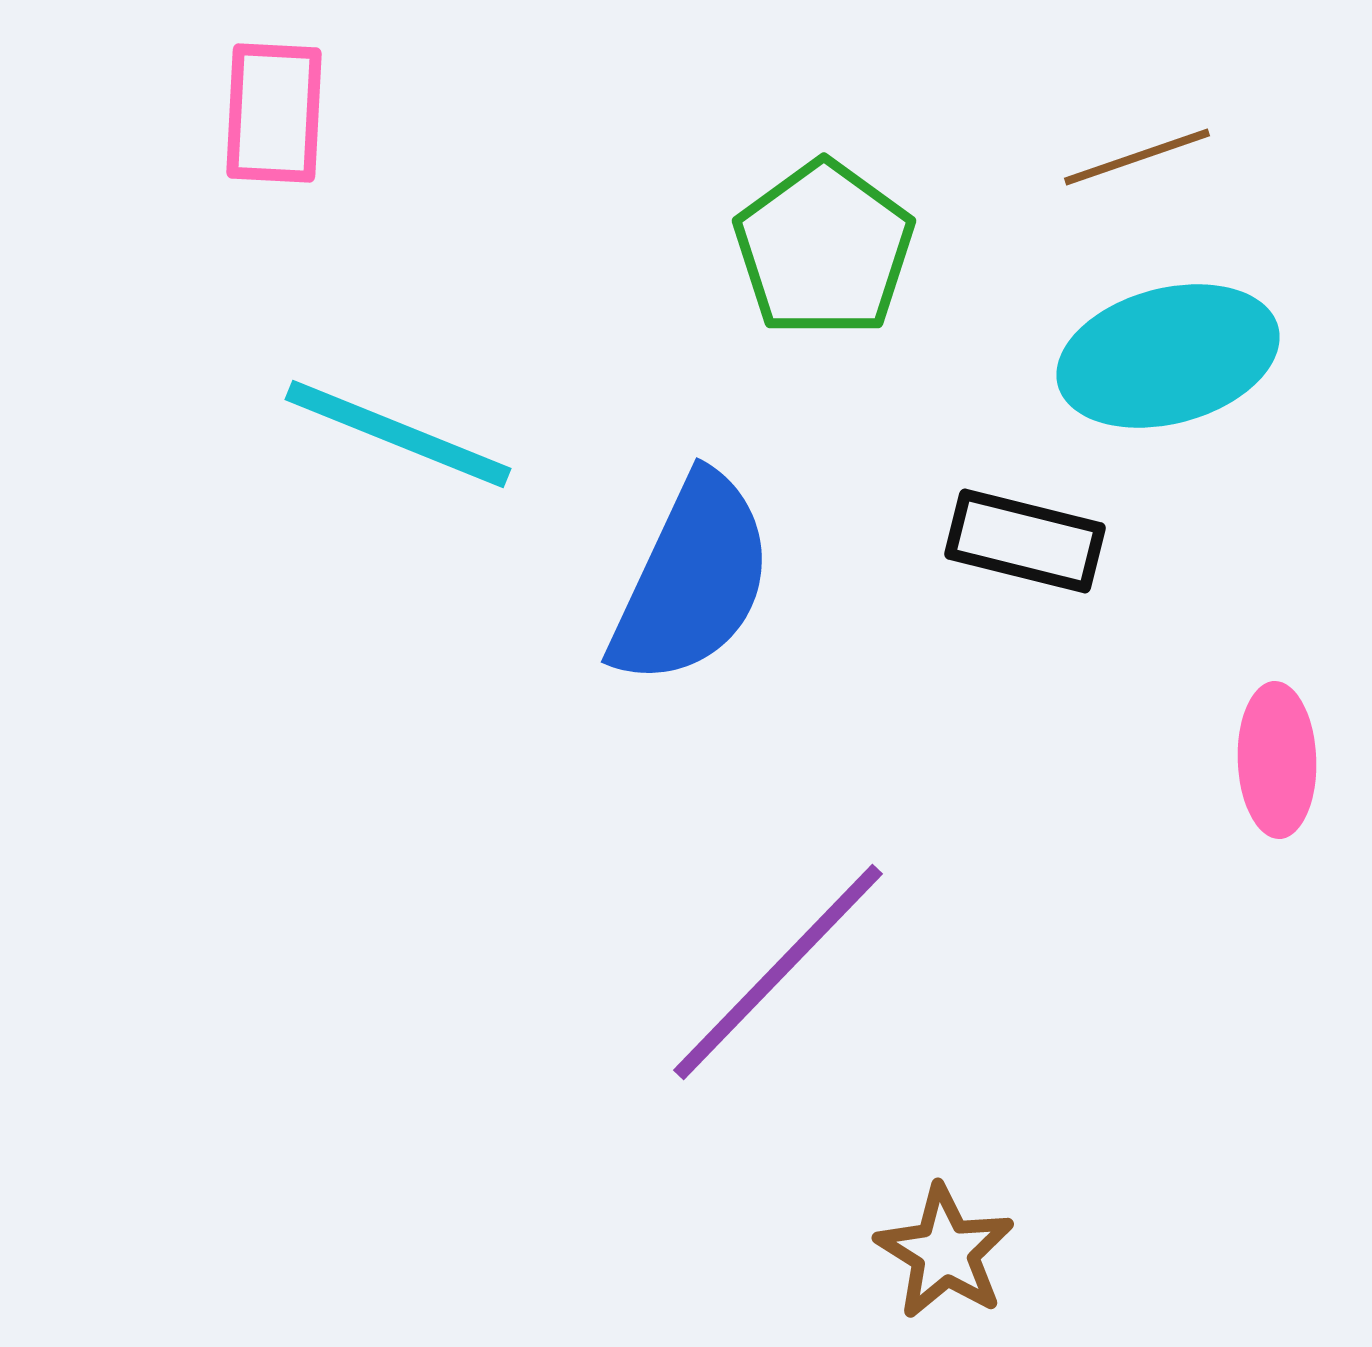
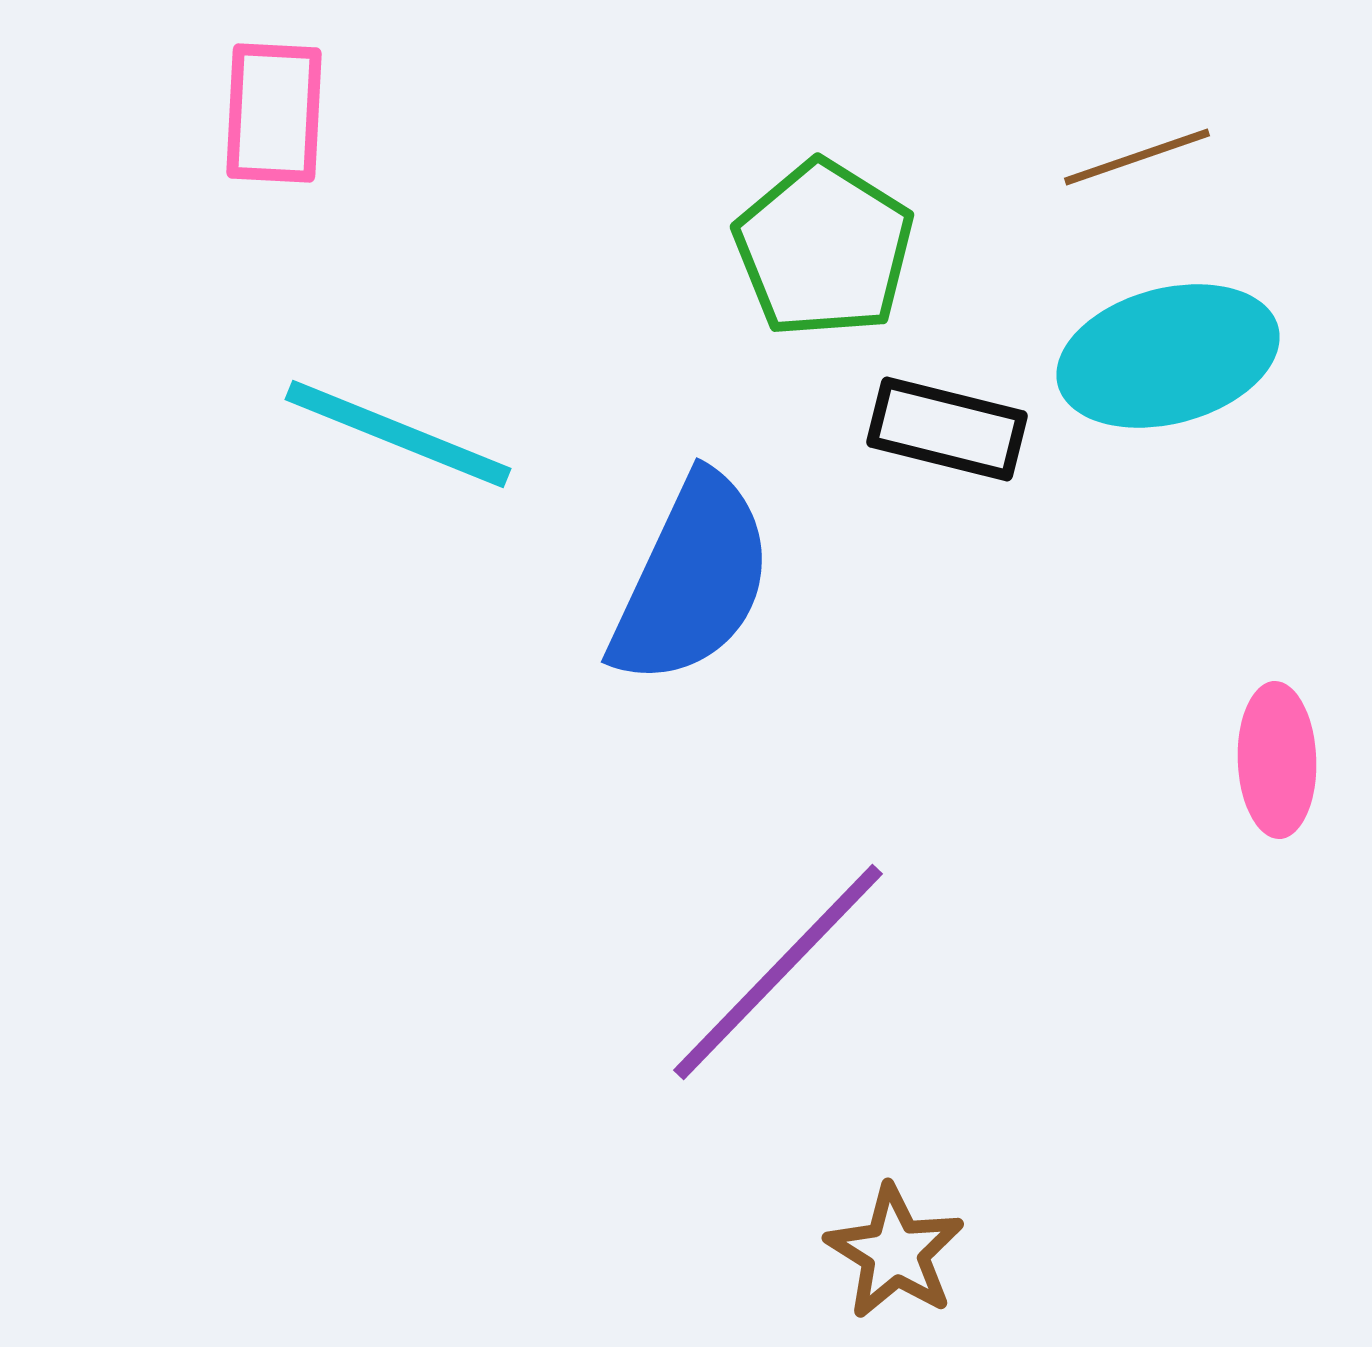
green pentagon: rotated 4 degrees counterclockwise
black rectangle: moved 78 px left, 112 px up
brown star: moved 50 px left
